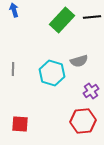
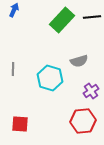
blue arrow: rotated 40 degrees clockwise
cyan hexagon: moved 2 px left, 5 px down
